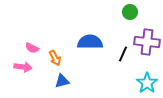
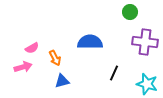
purple cross: moved 2 px left
pink semicircle: rotated 56 degrees counterclockwise
black line: moved 9 px left, 19 px down
pink arrow: rotated 24 degrees counterclockwise
cyan star: moved 1 px down; rotated 20 degrees counterclockwise
